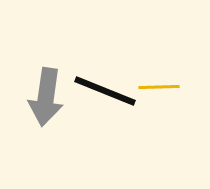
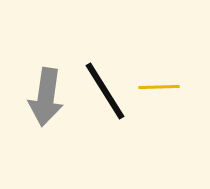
black line: rotated 36 degrees clockwise
